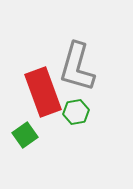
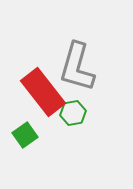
red rectangle: rotated 18 degrees counterclockwise
green hexagon: moved 3 px left, 1 px down
